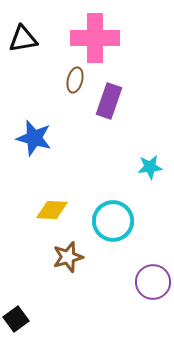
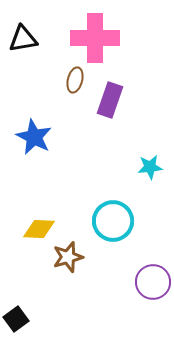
purple rectangle: moved 1 px right, 1 px up
blue star: moved 1 px up; rotated 12 degrees clockwise
yellow diamond: moved 13 px left, 19 px down
